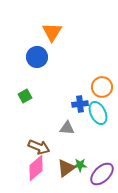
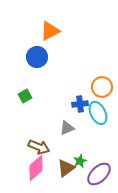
orange triangle: moved 2 px left, 1 px up; rotated 30 degrees clockwise
gray triangle: rotated 28 degrees counterclockwise
green star: moved 4 px up; rotated 24 degrees counterclockwise
purple ellipse: moved 3 px left
